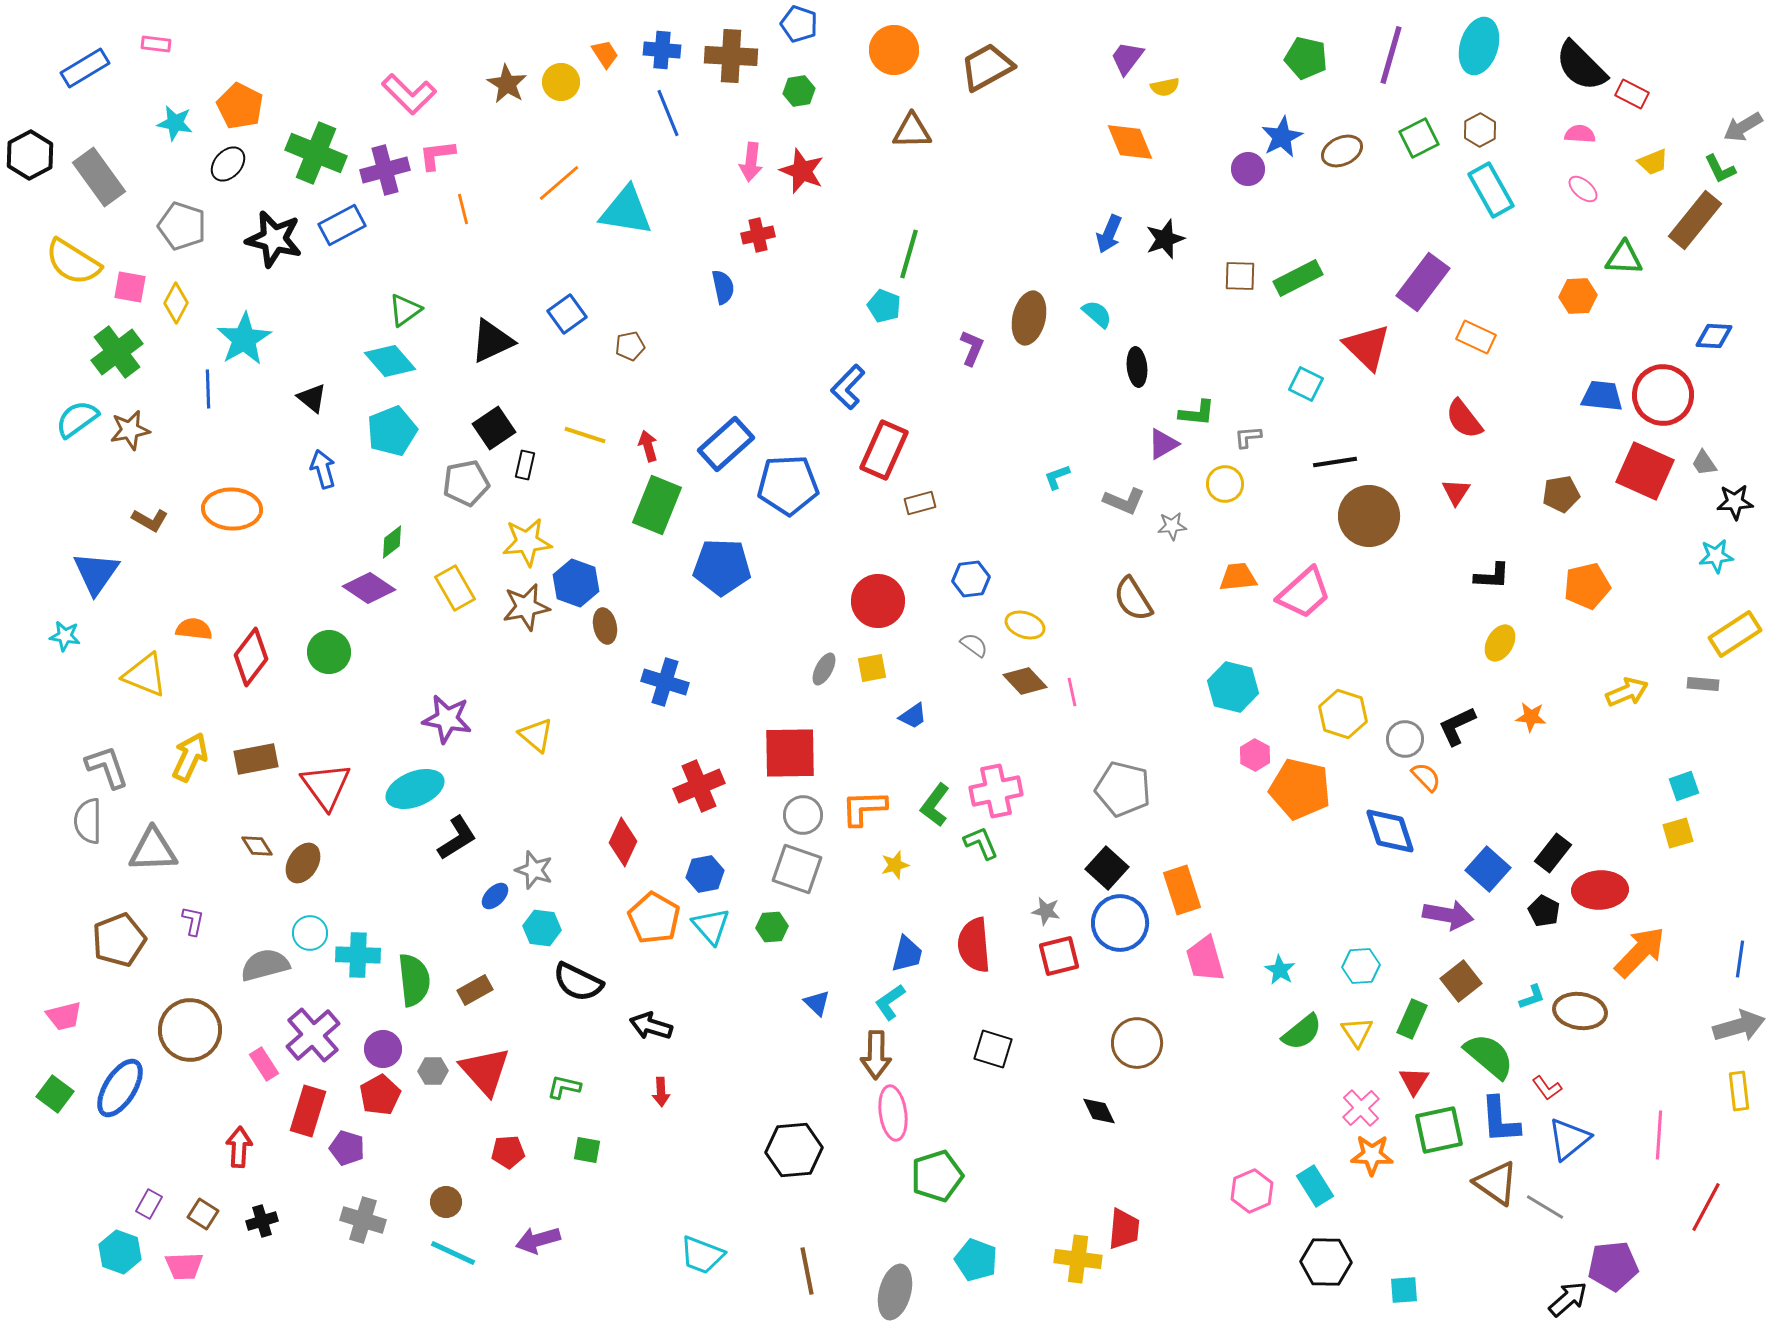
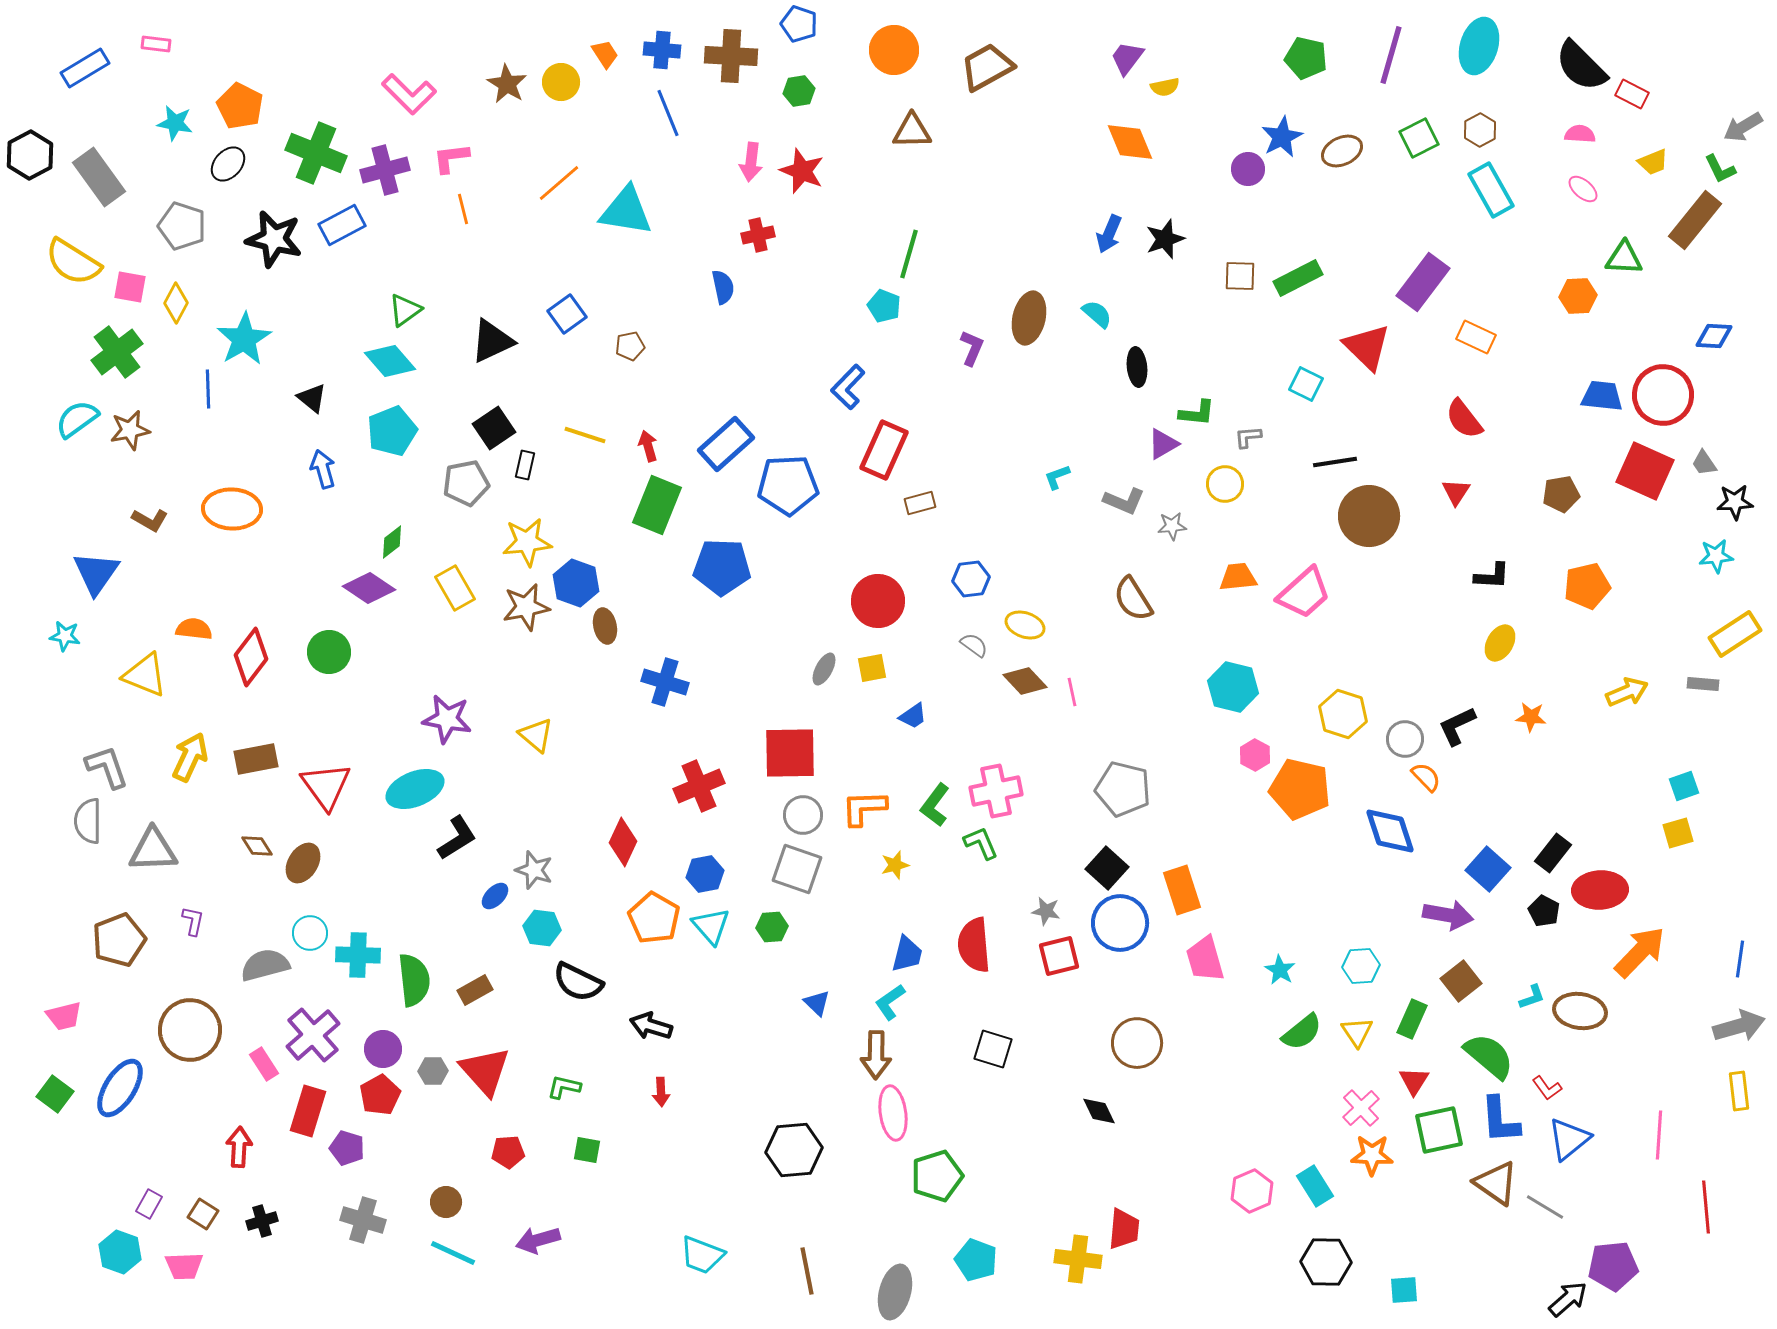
pink L-shape at (437, 155): moved 14 px right, 3 px down
red line at (1706, 1207): rotated 33 degrees counterclockwise
